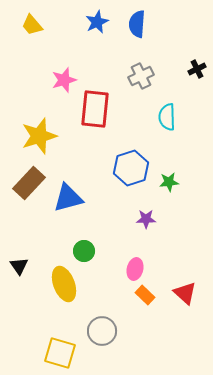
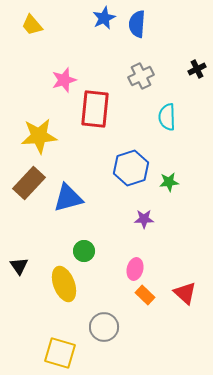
blue star: moved 7 px right, 4 px up
yellow star: rotated 12 degrees clockwise
purple star: moved 2 px left
gray circle: moved 2 px right, 4 px up
